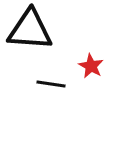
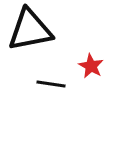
black triangle: rotated 15 degrees counterclockwise
